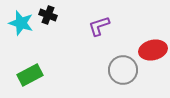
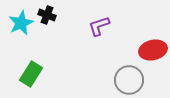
black cross: moved 1 px left
cyan star: rotated 30 degrees clockwise
gray circle: moved 6 px right, 10 px down
green rectangle: moved 1 px right, 1 px up; rotated 30 degrees counterclockwise
